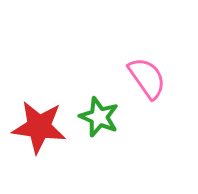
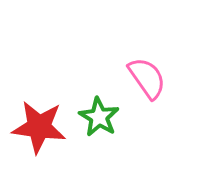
green star: rotated 9 degrees clockwise
